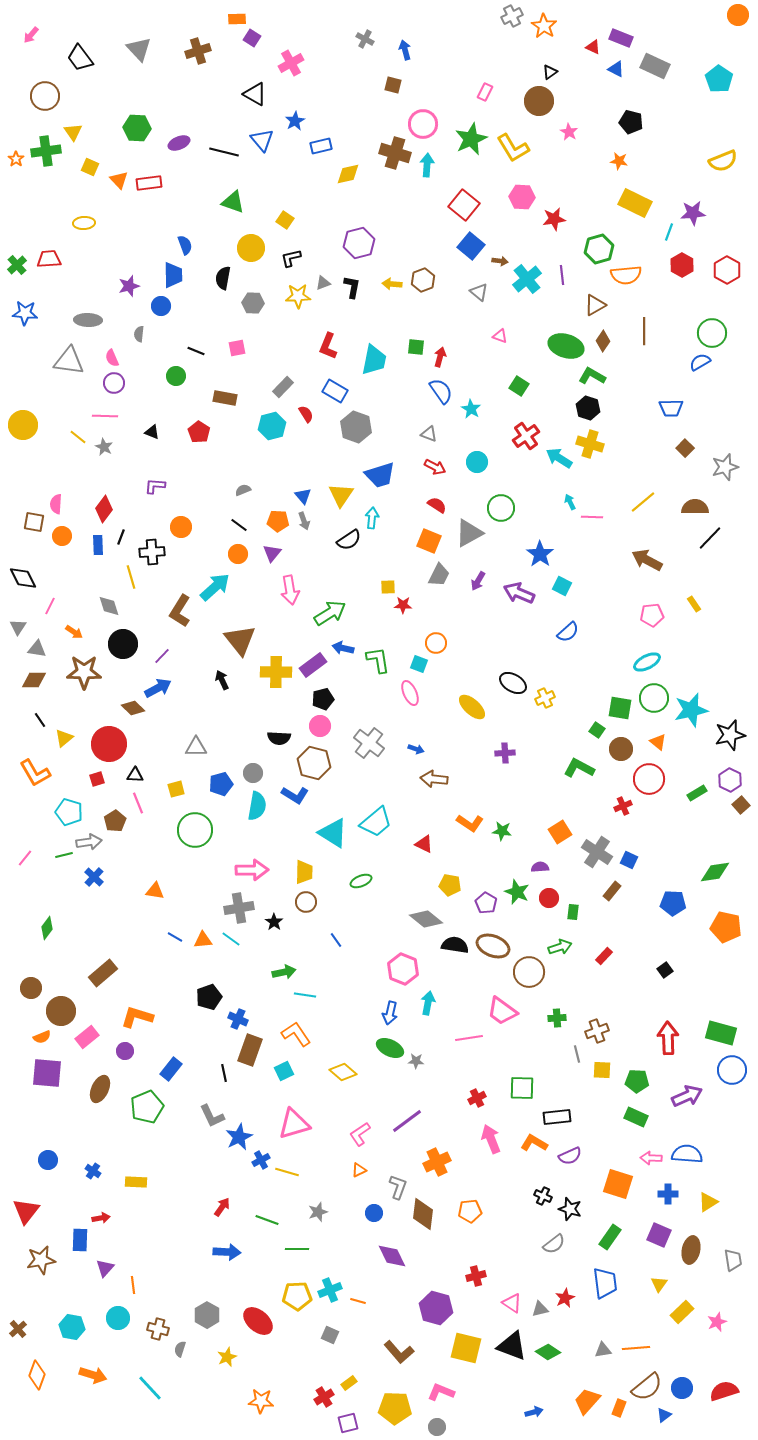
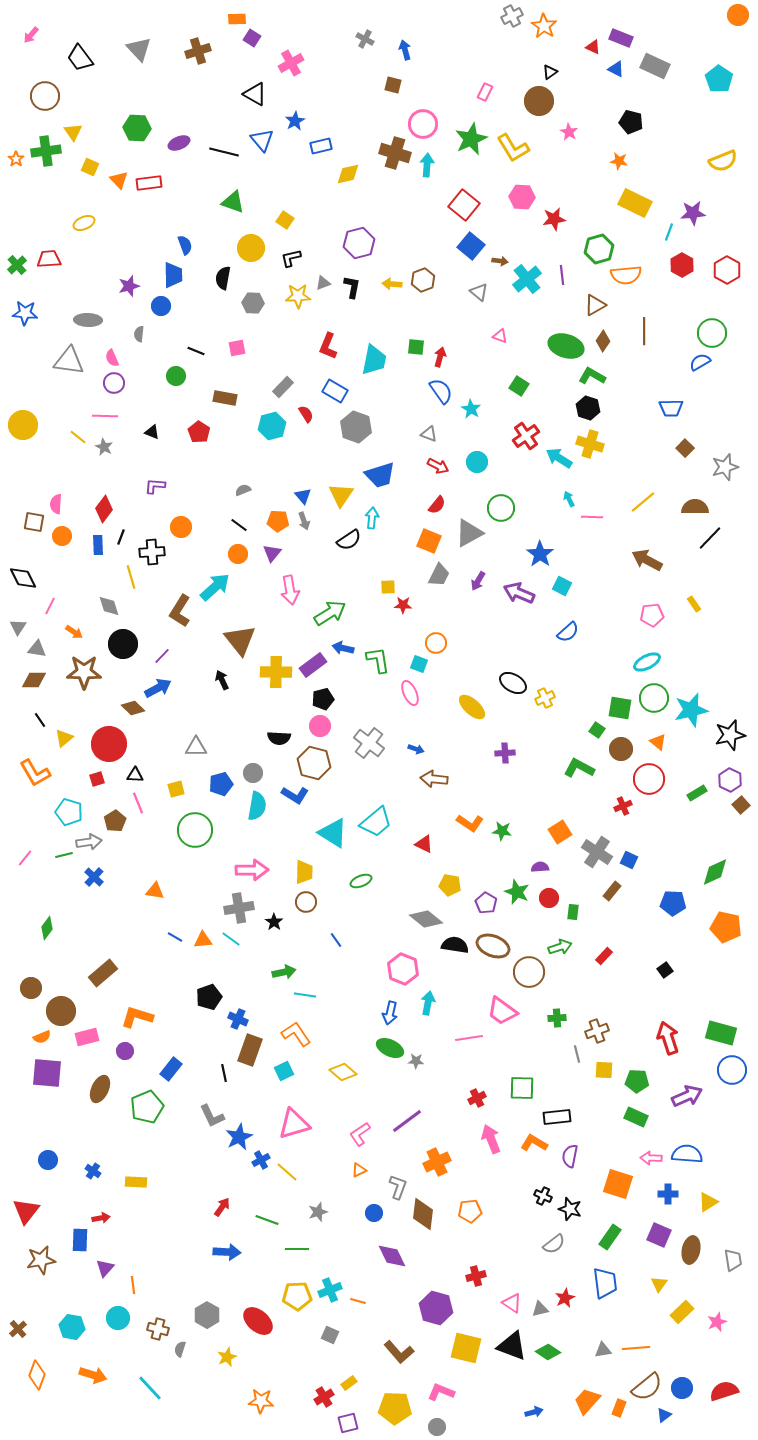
yellow ellipse at (84, 223): rotated 20 degrees counterclockwise
red arrow at (435, 467): moved 3 px right, 1 px up
cyan arrow at (570, 502): moved 1 px left, 3 px up
red semicircle at (437, 505): rotated 96 degrees clockwise
green diamond at (715, 872): rotated 16 degrees counterclockwise
pink rectangle at (87, 1037): rotated 25 degrees clockwise
red arrow at (668, 1038): rotated 16 degrees counterclockwise
yellow square at (602, 1070): moved 2 px right
purple semicircle at (570, 1156): rotated 125 degrees clockwise
yellow line at (287, 1172): rotated 25 degrees clockwise
